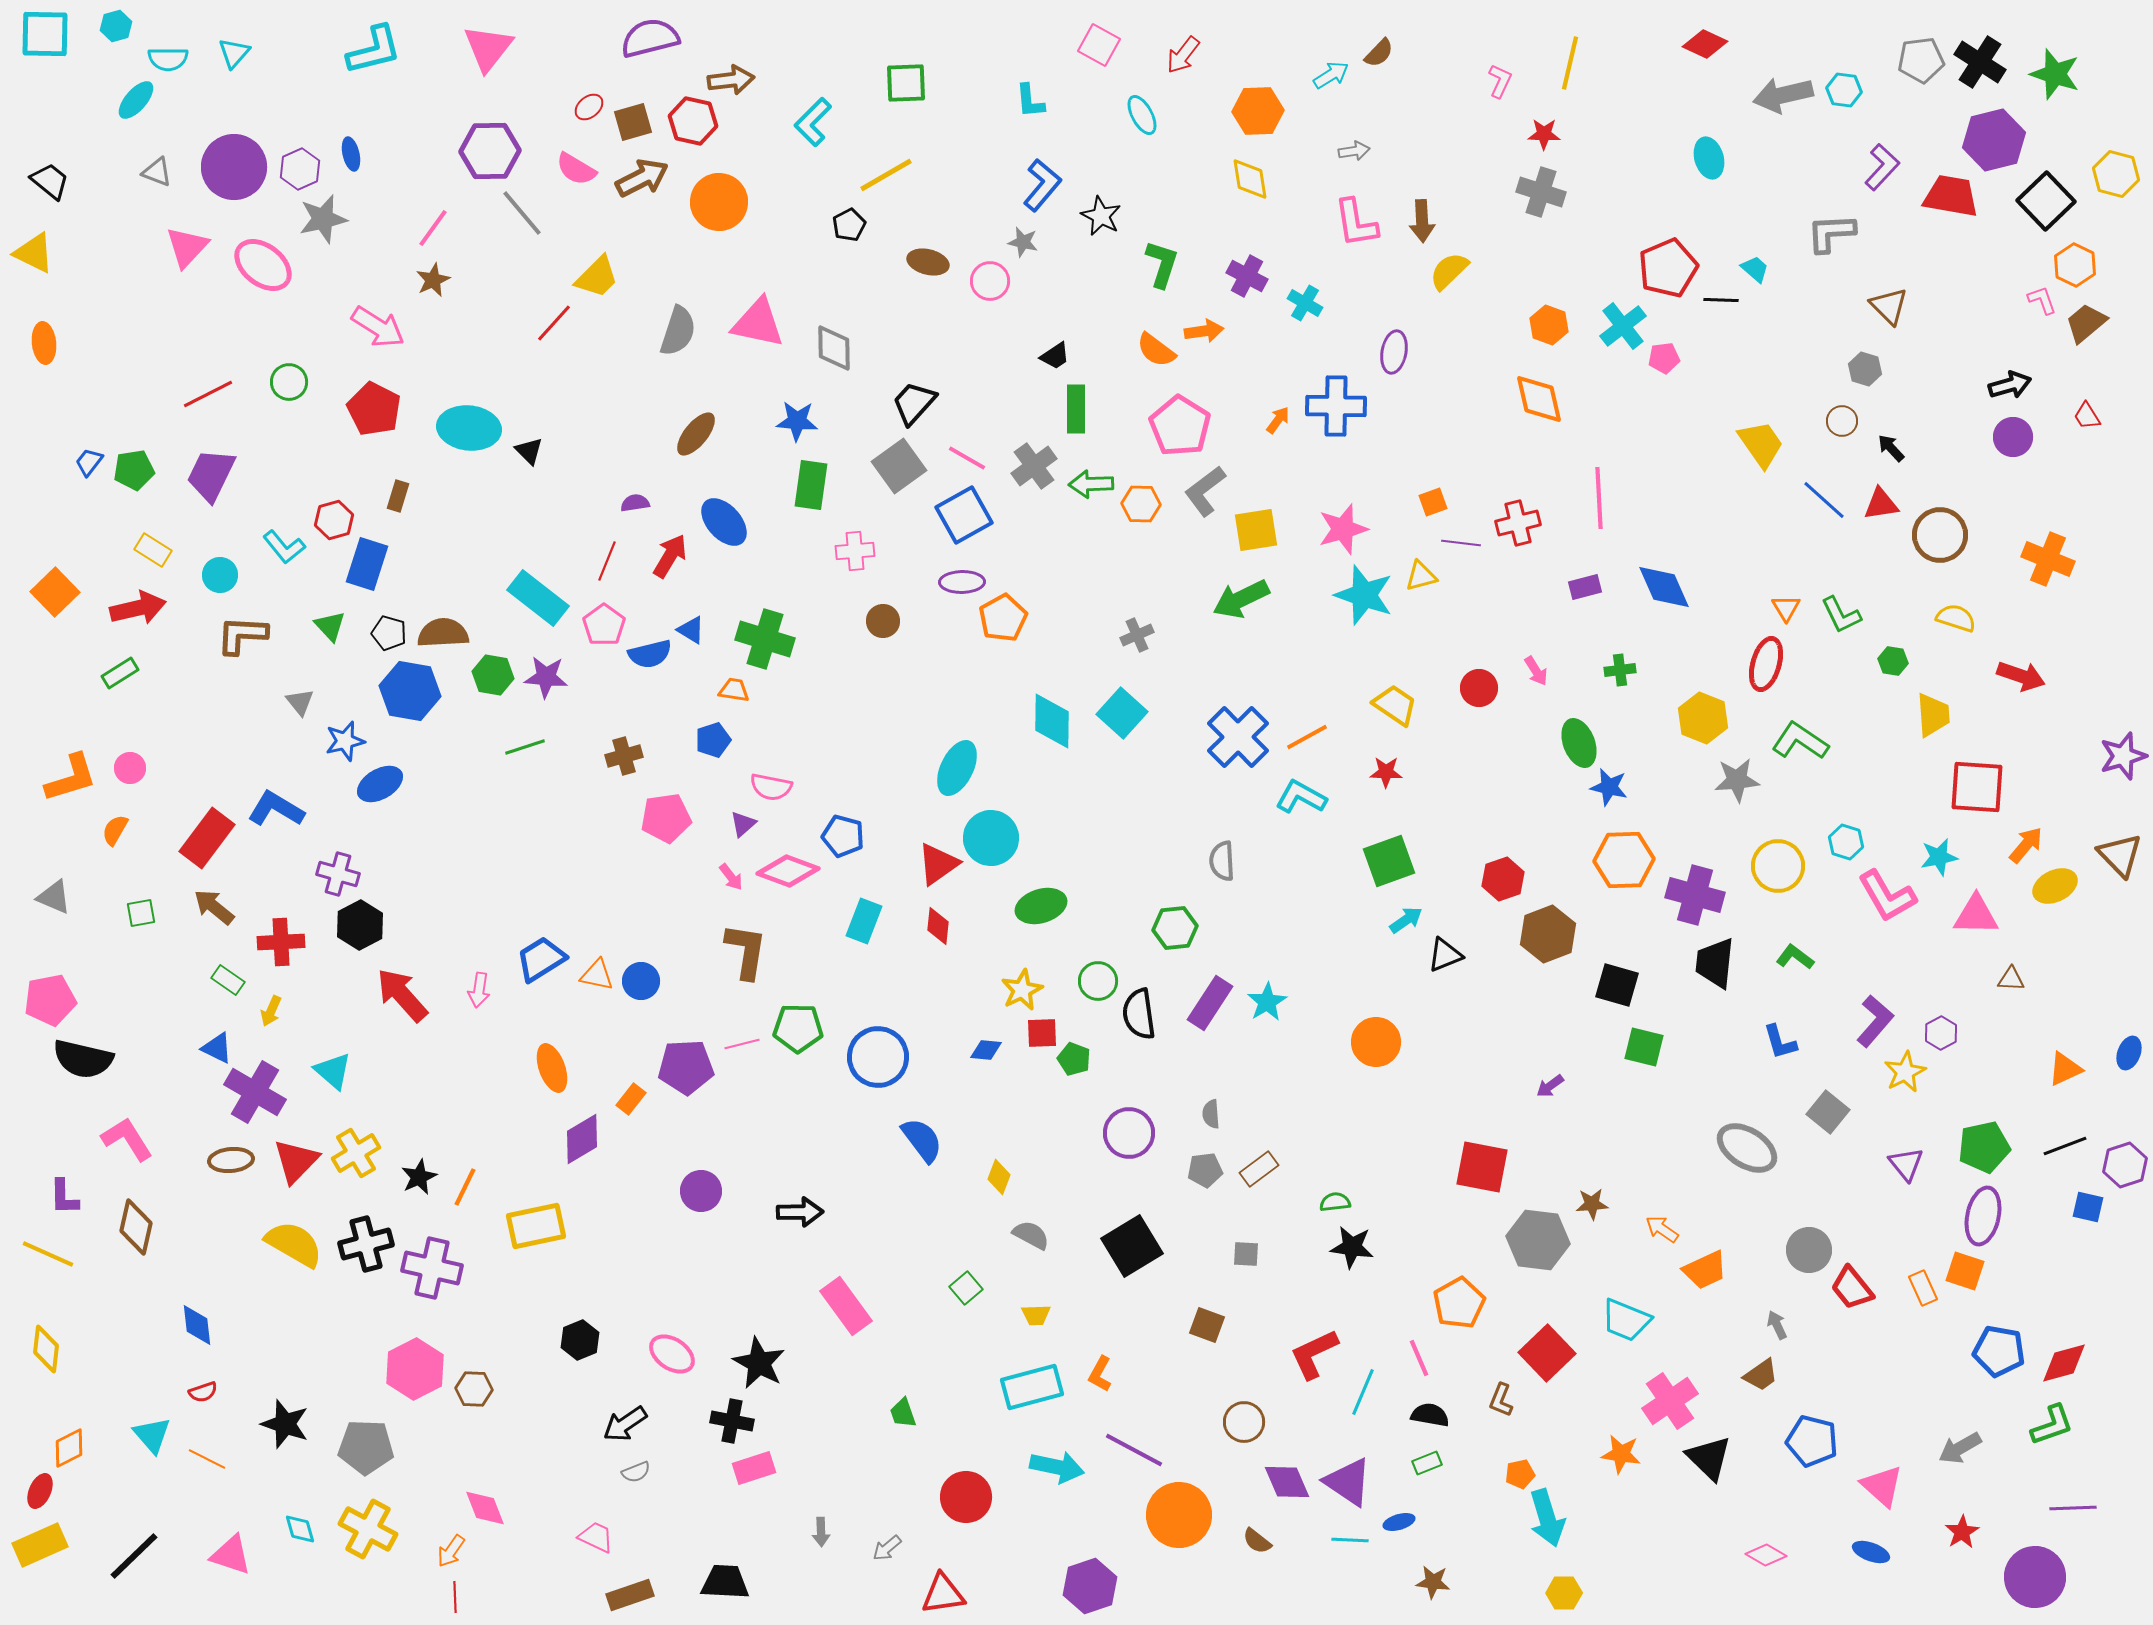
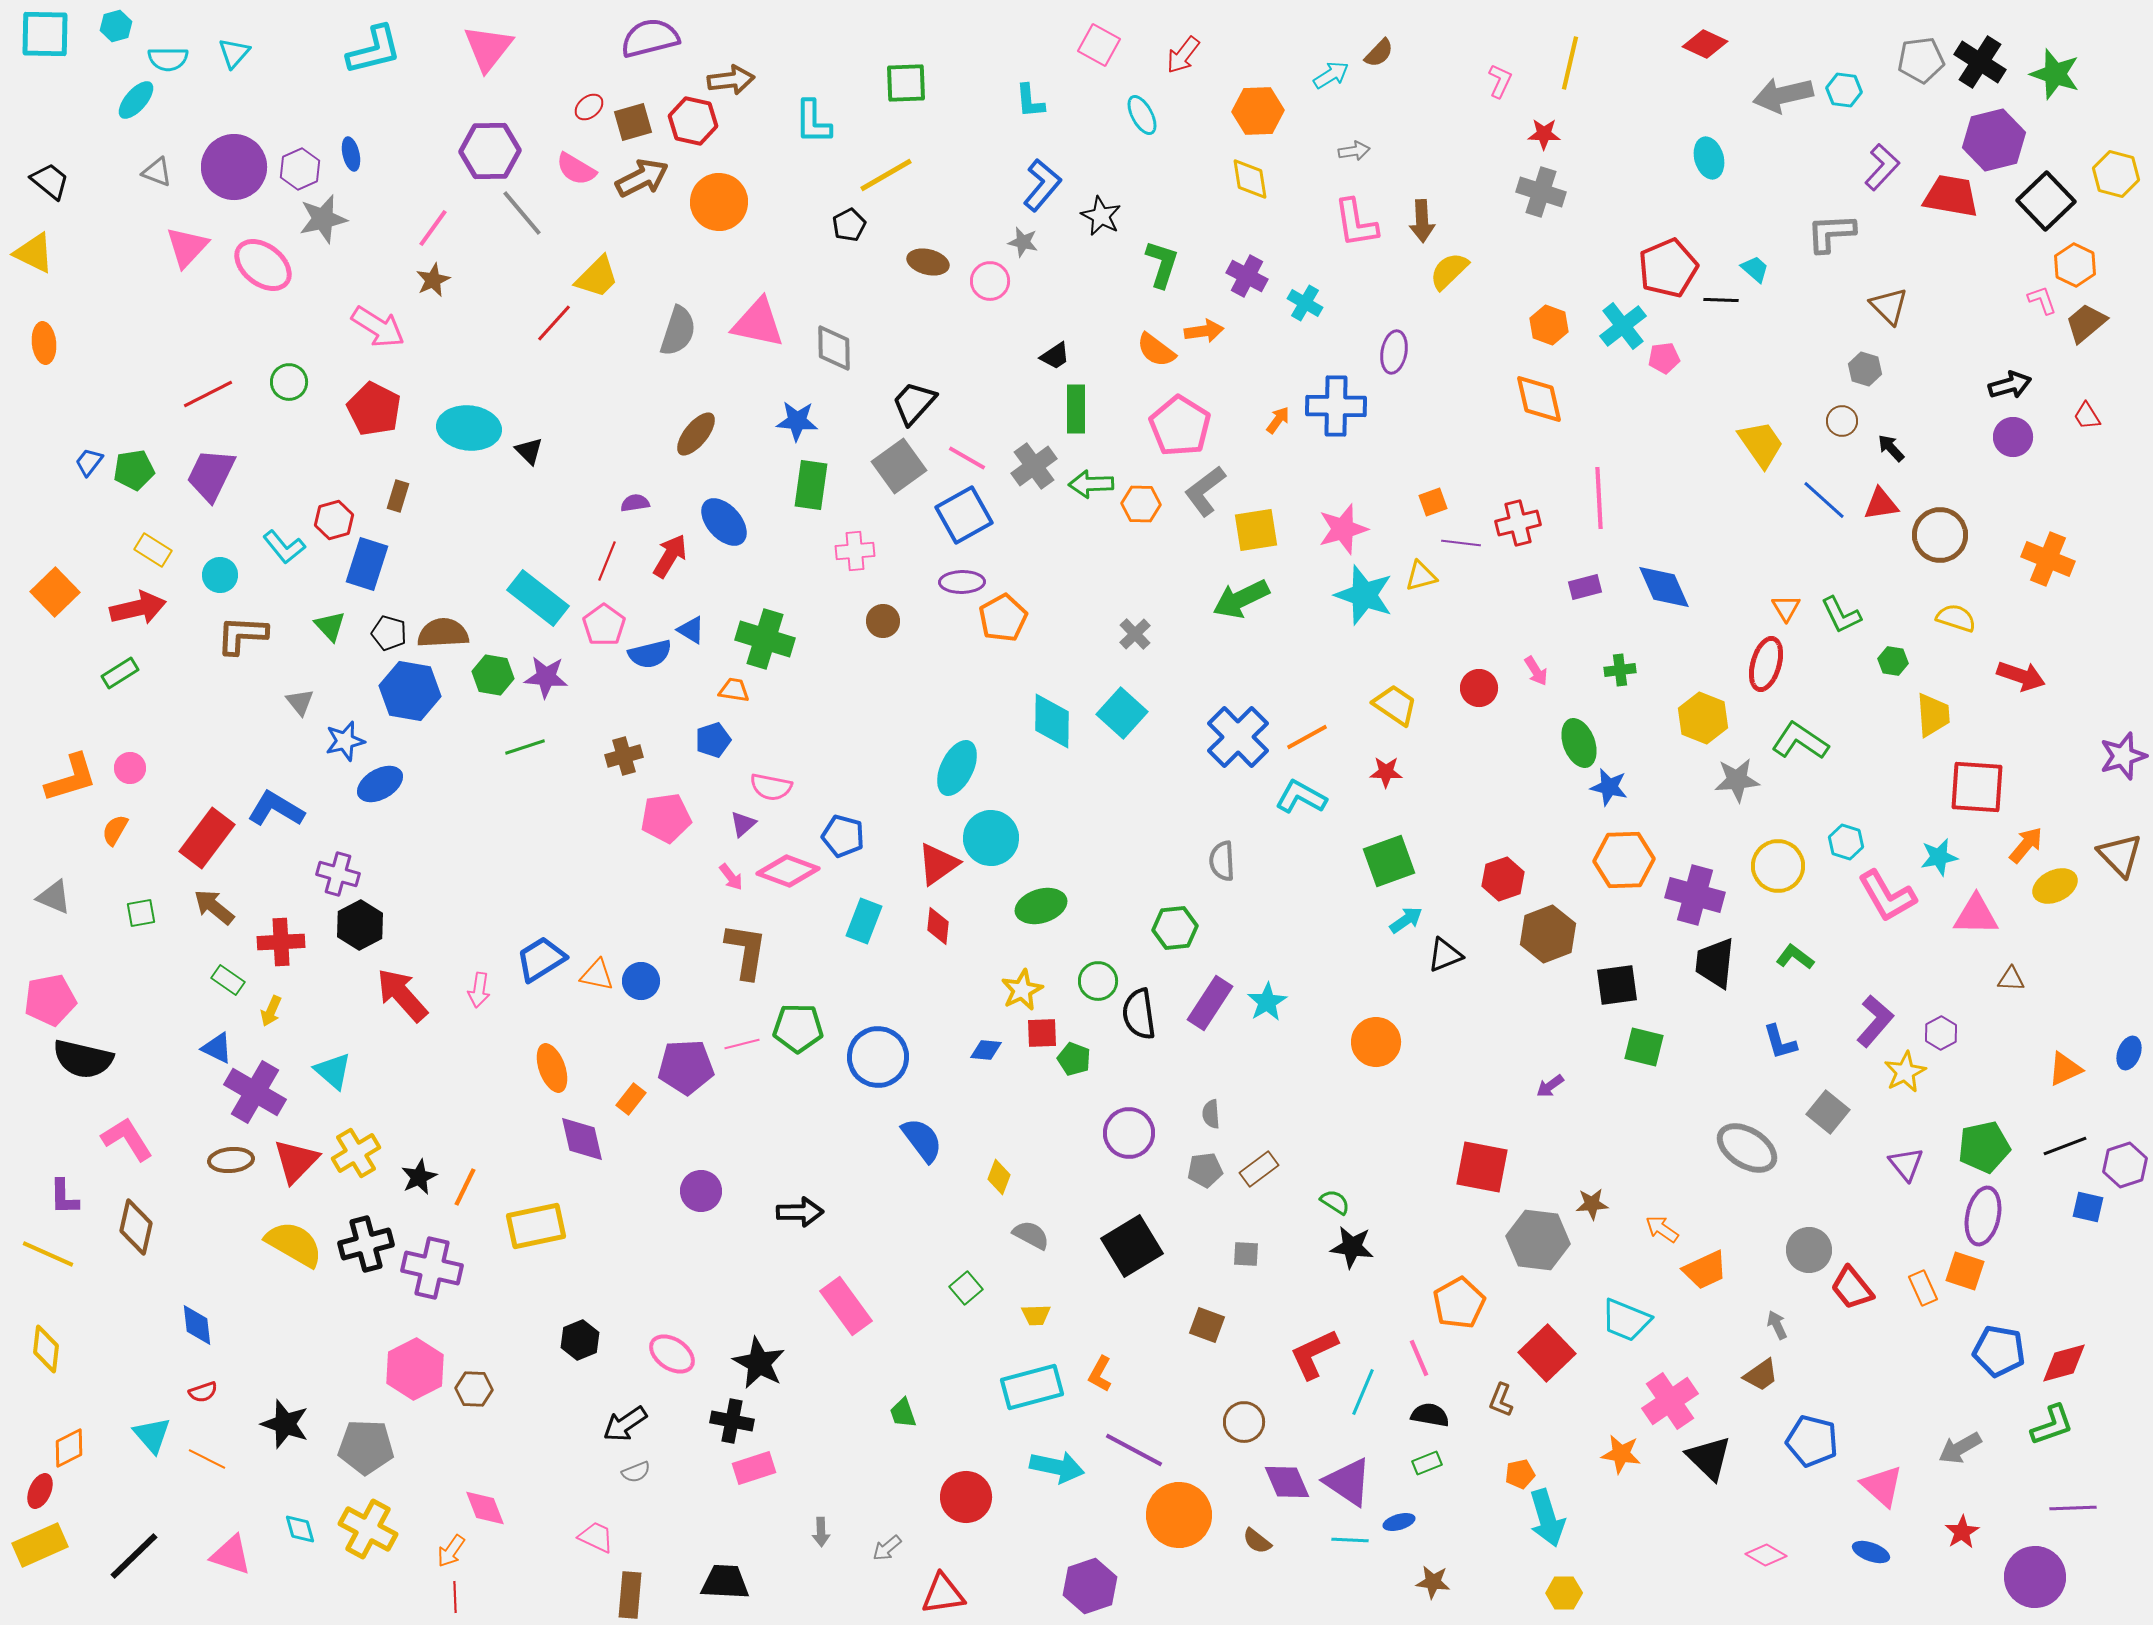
cyan L-shape at (813, 122): rotated 45 degrees counterclockwise
gray cross at (1137, 635): moved 2 px left, 1 px up; rotated 20 degrees counterclockwise
black square at (1617, 985): rotated 24 degrees counterclockwise
purple diamond at (582, 1139): rotated 72 degrees counterclockwise
green semicircle at (1335, 1202): rotated 40 degrees clockwise
brown rectangle at (630, 1595): rotated 66 degrees counterclockwise
